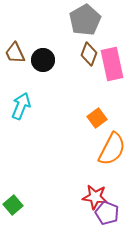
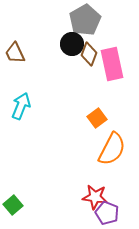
black circle: moved 29 px right, 16 px up
